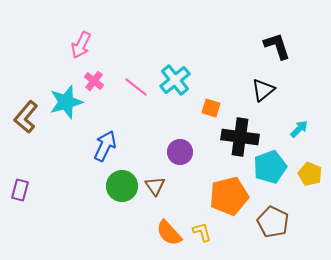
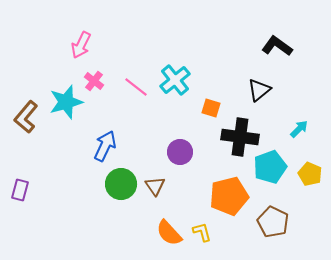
black L-shape: rotated 36 degrees counterclockwise
black triangle: moved 4 px left
green circle: moved 1 px left, 2 px up
